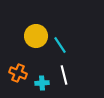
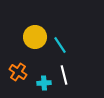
yellow circle: moved 1 px left, 1 px down
orange cross: moved 1 px up; rotated 12 degrees clockwise
cyan cross: moved 2 px right
